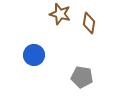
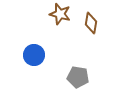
brown diamond: moved 2 px right
gray pentagon: moved 4 px left
